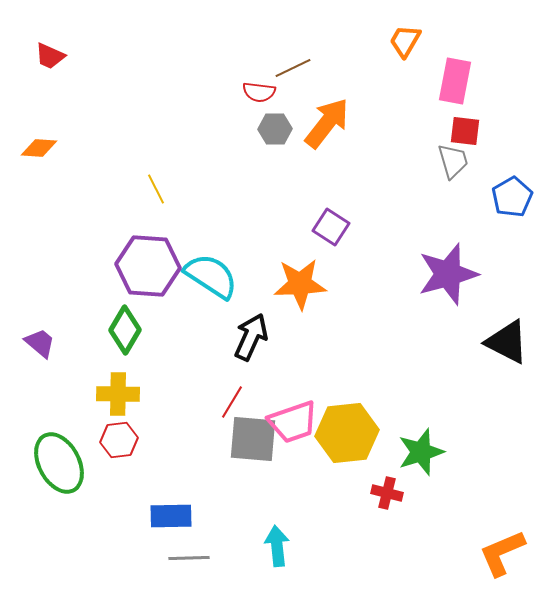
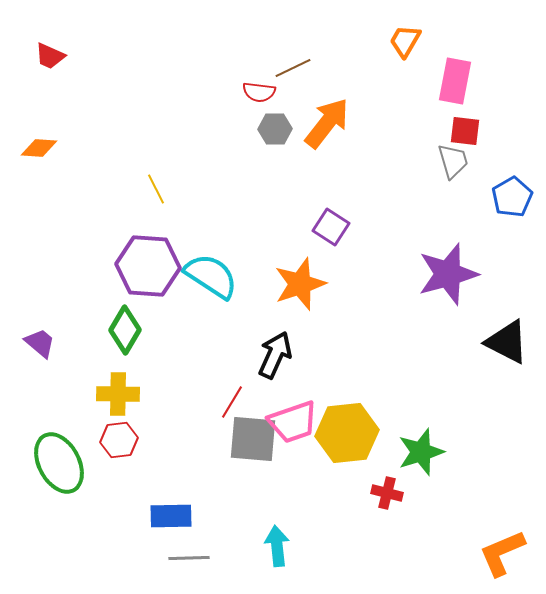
orange star: rotated 16 degrees counterclockwise
black arrow: moved 24 px right, 18 px down
